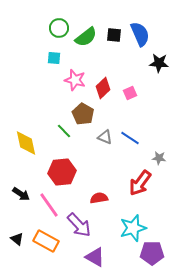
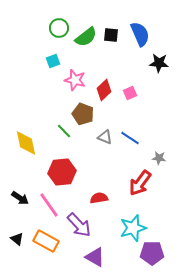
black square: moved 3 px left
cyan square: moved 1 px left, 3 px down; rotated 24 degrees counterclockwise
red diamond: moved 1 px right, 2 px down
brown pentagon: rotated 10 degrees counterclockwise
black arrow: moved 1 px left, 4 px down
